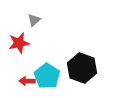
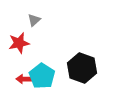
cyan pentagon: moved 5 px left
red arrow: moved 3 px left, 2 px up
